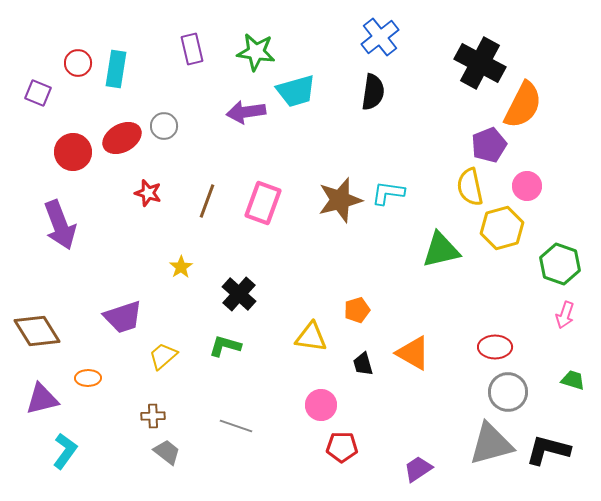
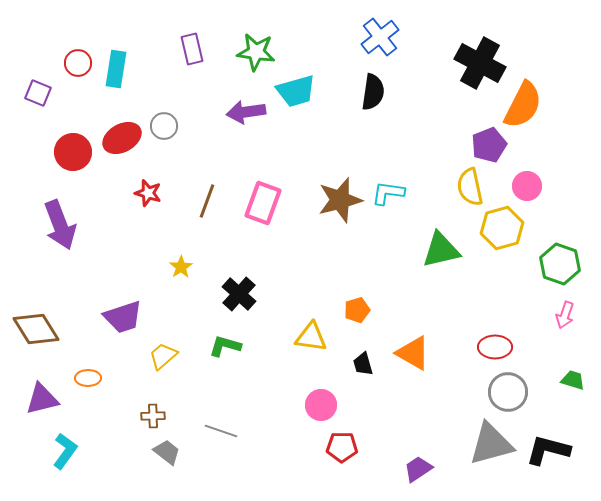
brown diamond at (37, 331): moved 1 px left, 2 px up
gray line at (236, 426): moved 15 px left, 5 px down
